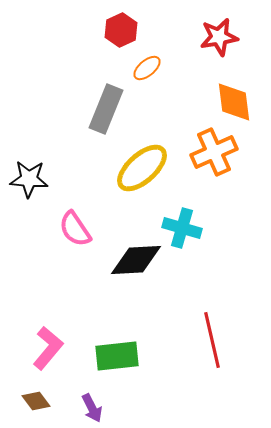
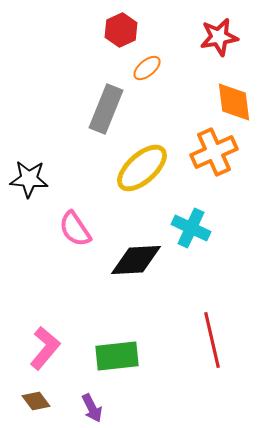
cyan cross: moved 9 px right; rotated 9 degrees clockwise
pink L-shape: moved 3 px left
